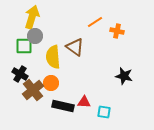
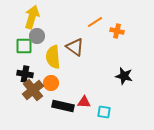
gray circle: moved 2 px right
black cross: moved 5 px right; rotated 21 degrees counterclockwise
